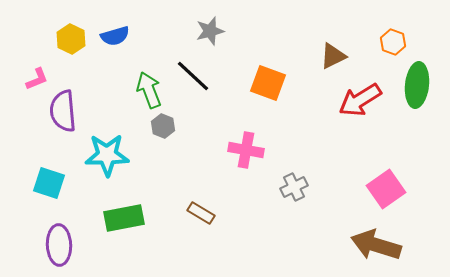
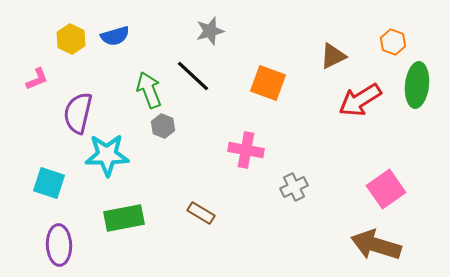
purple semicircle: moved 15 px right, 2 px down; rotated 18 degrees clockwise
